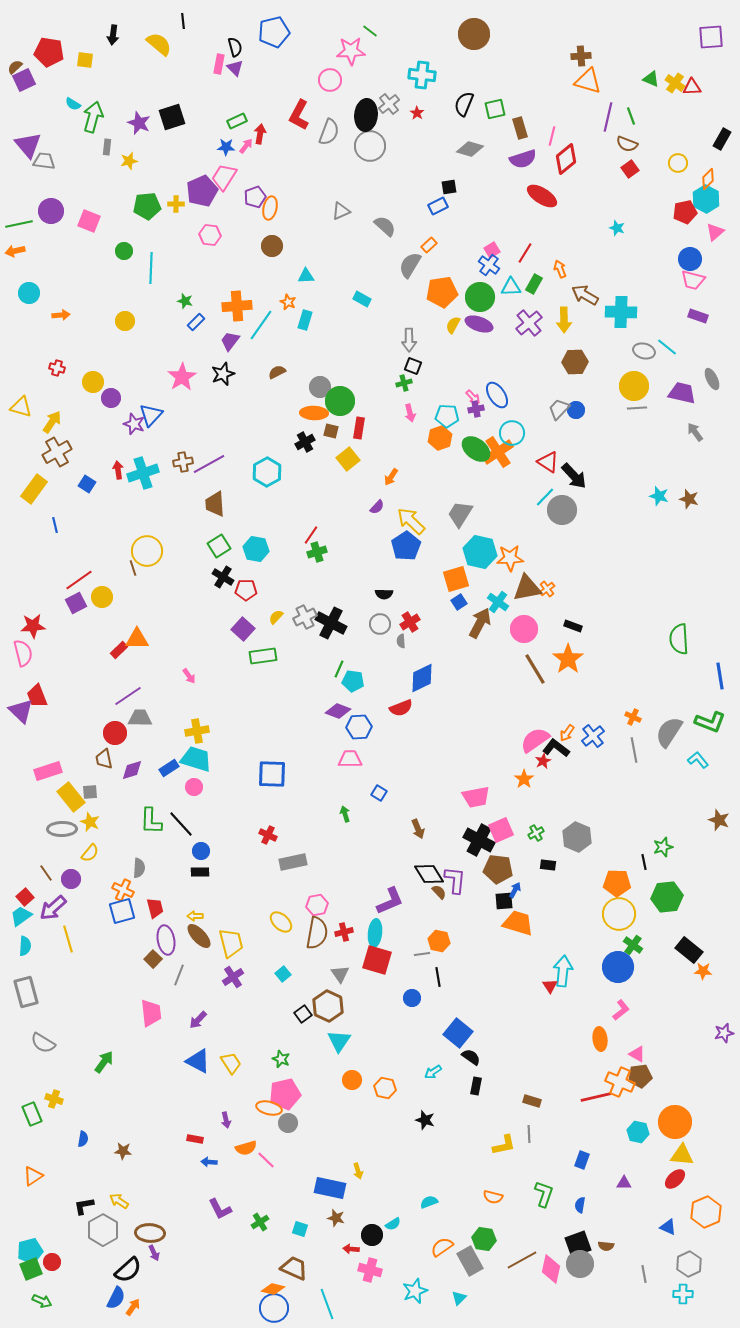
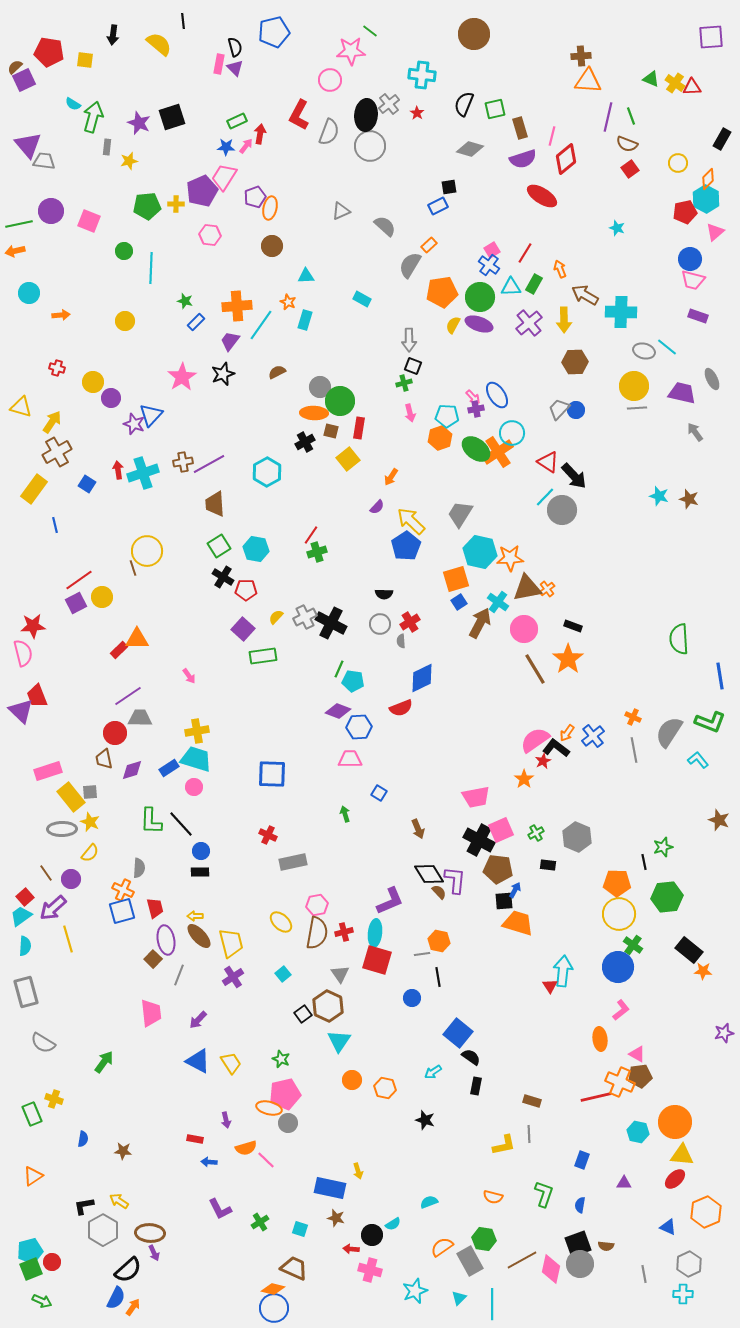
orange triangle at (588, 81): rotated 12 degrees counterclockwise
cyan line at (327, 1304): moved 165 px right; rotated 20 degrees clockwise
